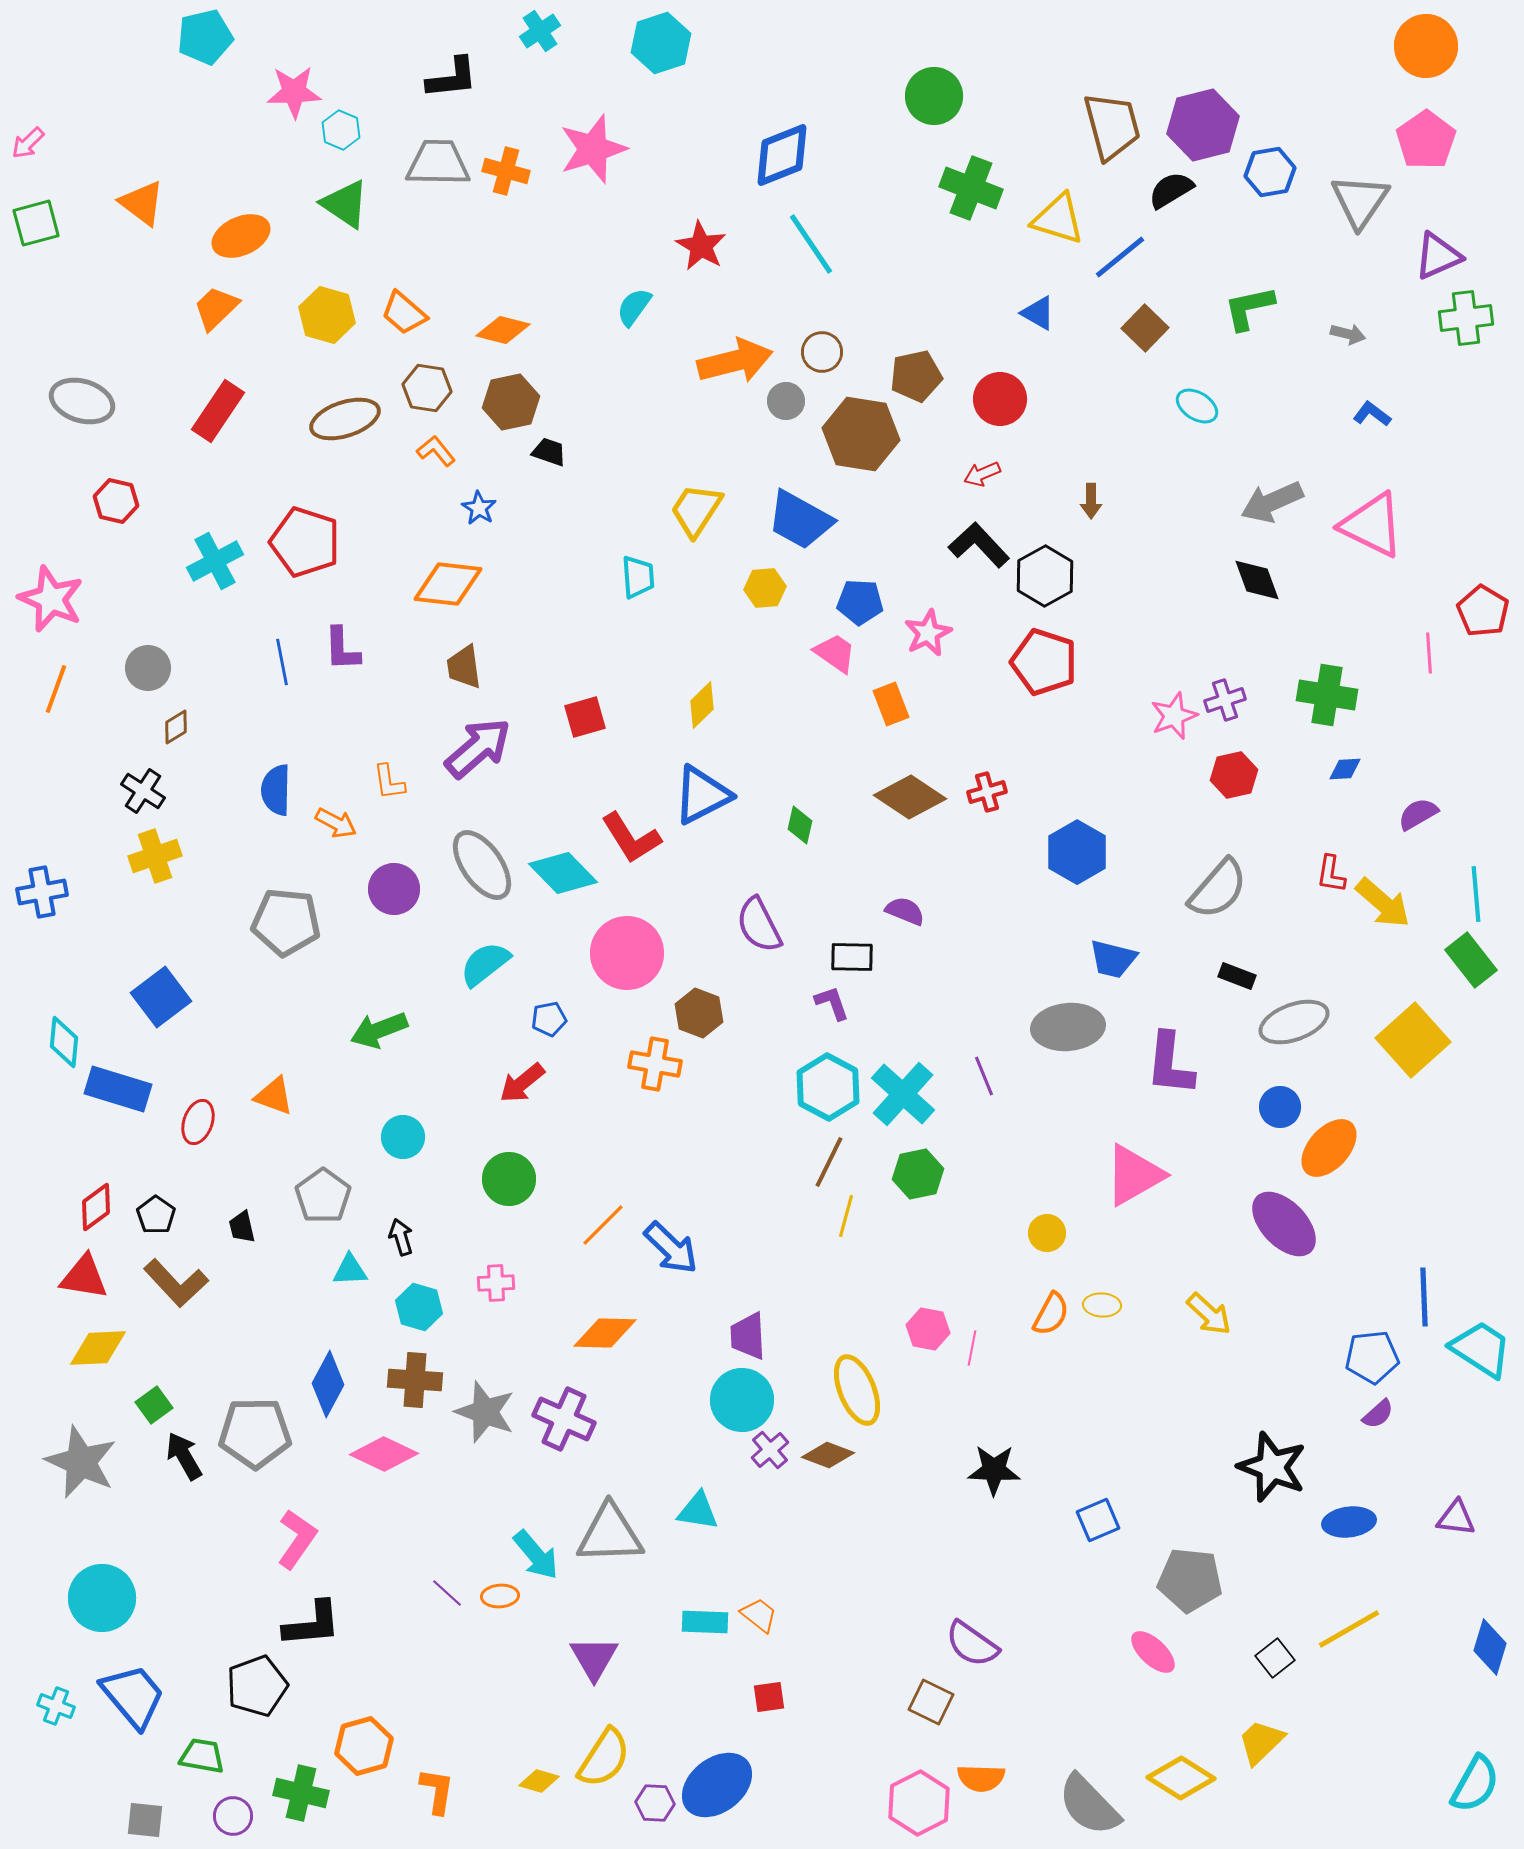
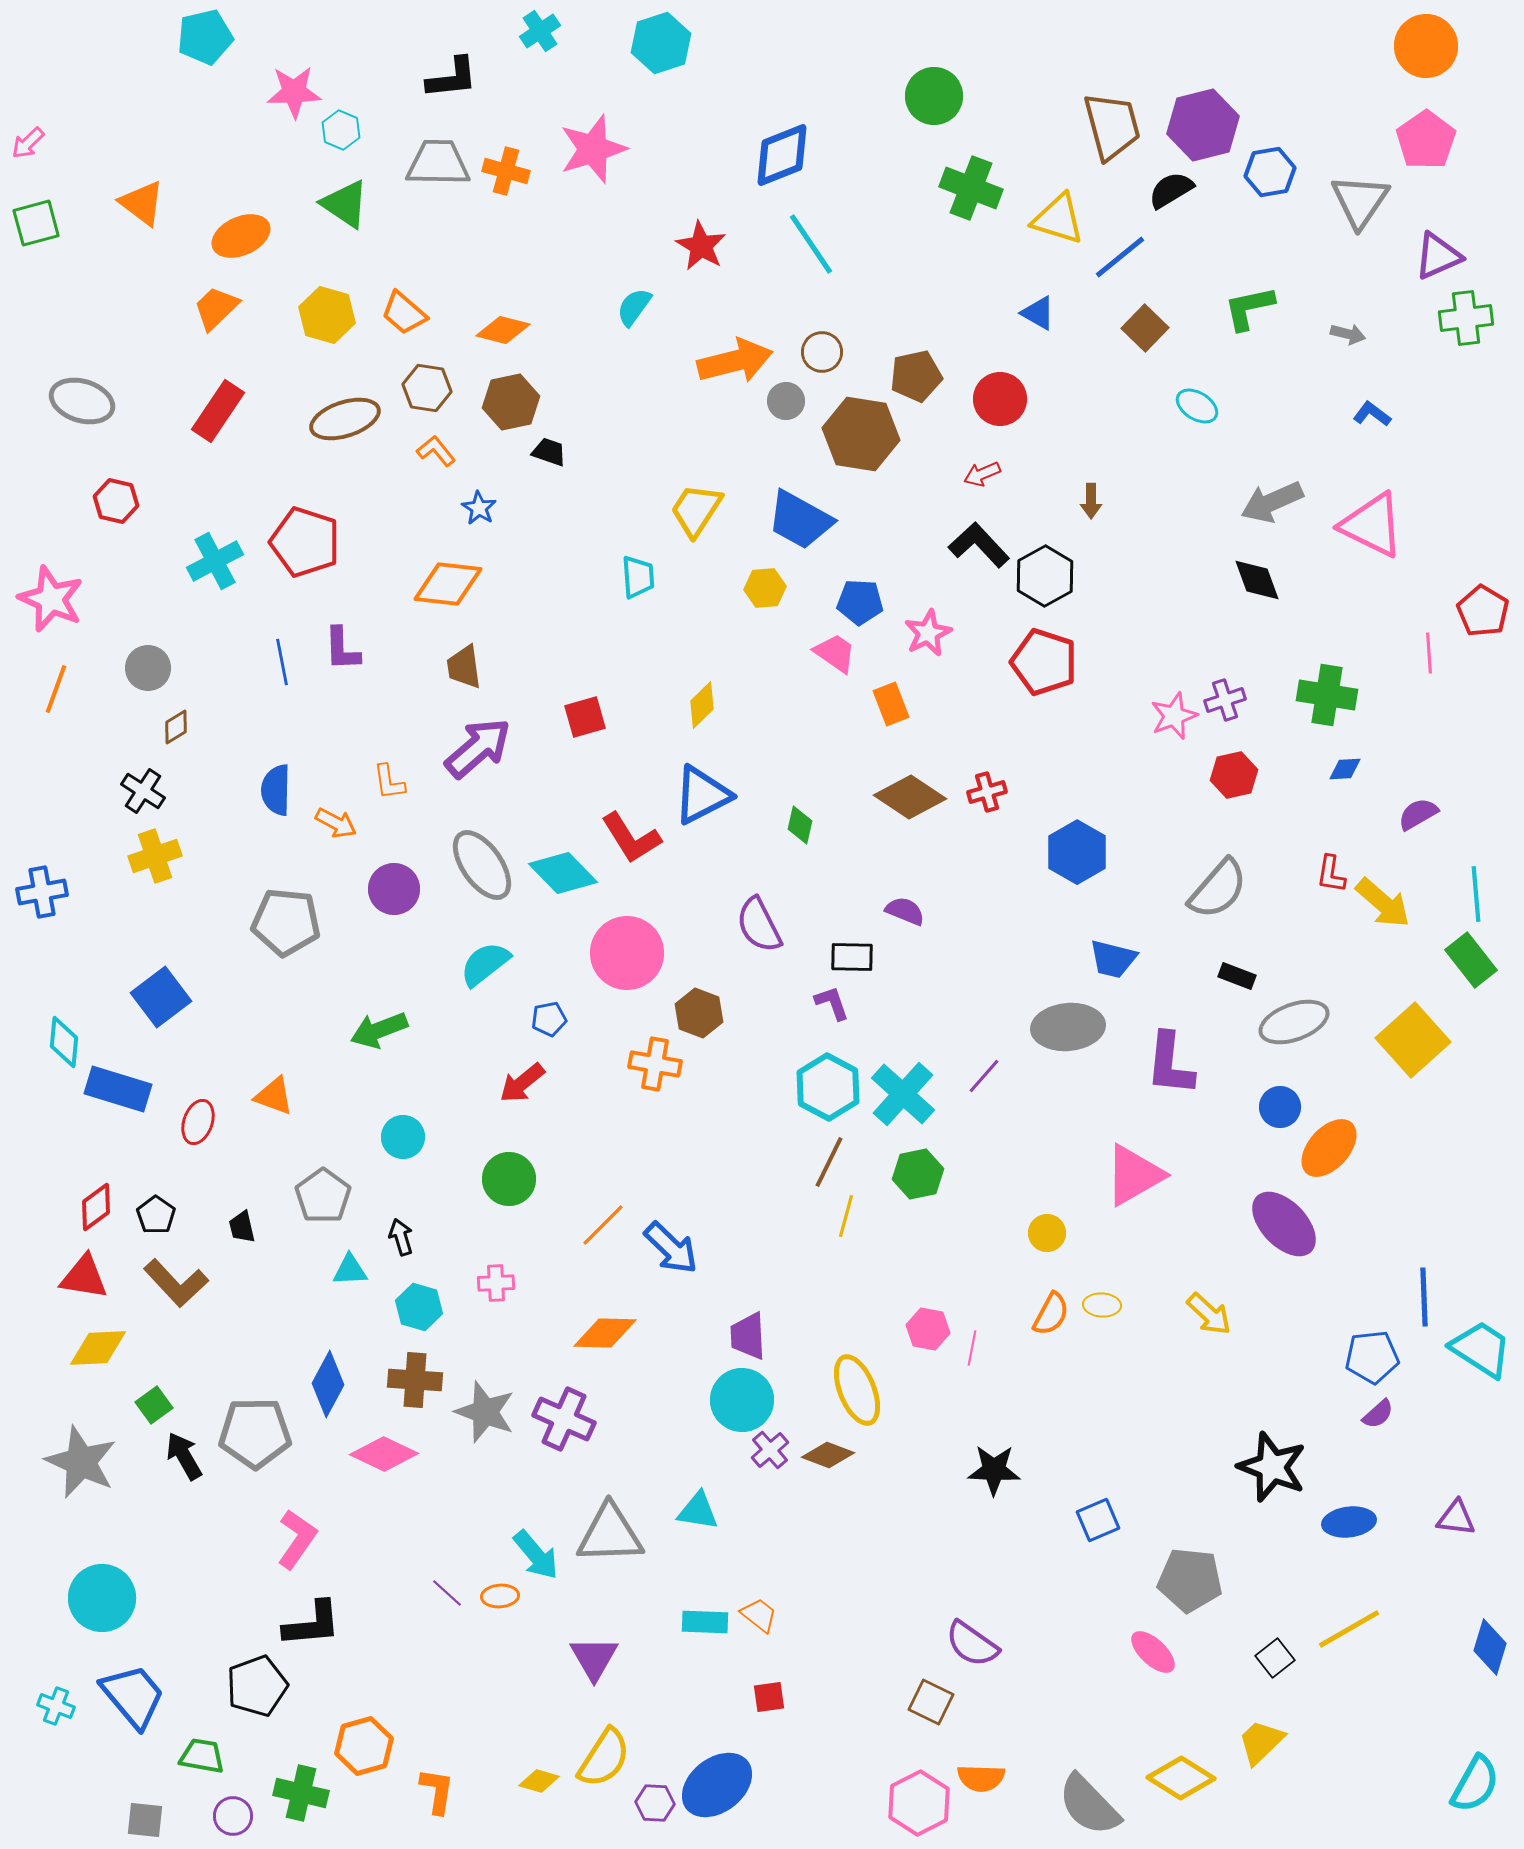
purple line at (984, 1076): rotated 63 degrees clockwise
